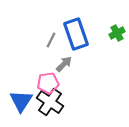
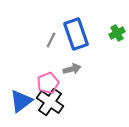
gray arrow: moved 8 px right, 5 px down; rotated 30 degrees clockwise
pink pentagon: rotated 15 degrees counterclockwise
blue triangle: rotated 20 degrees clockwise
